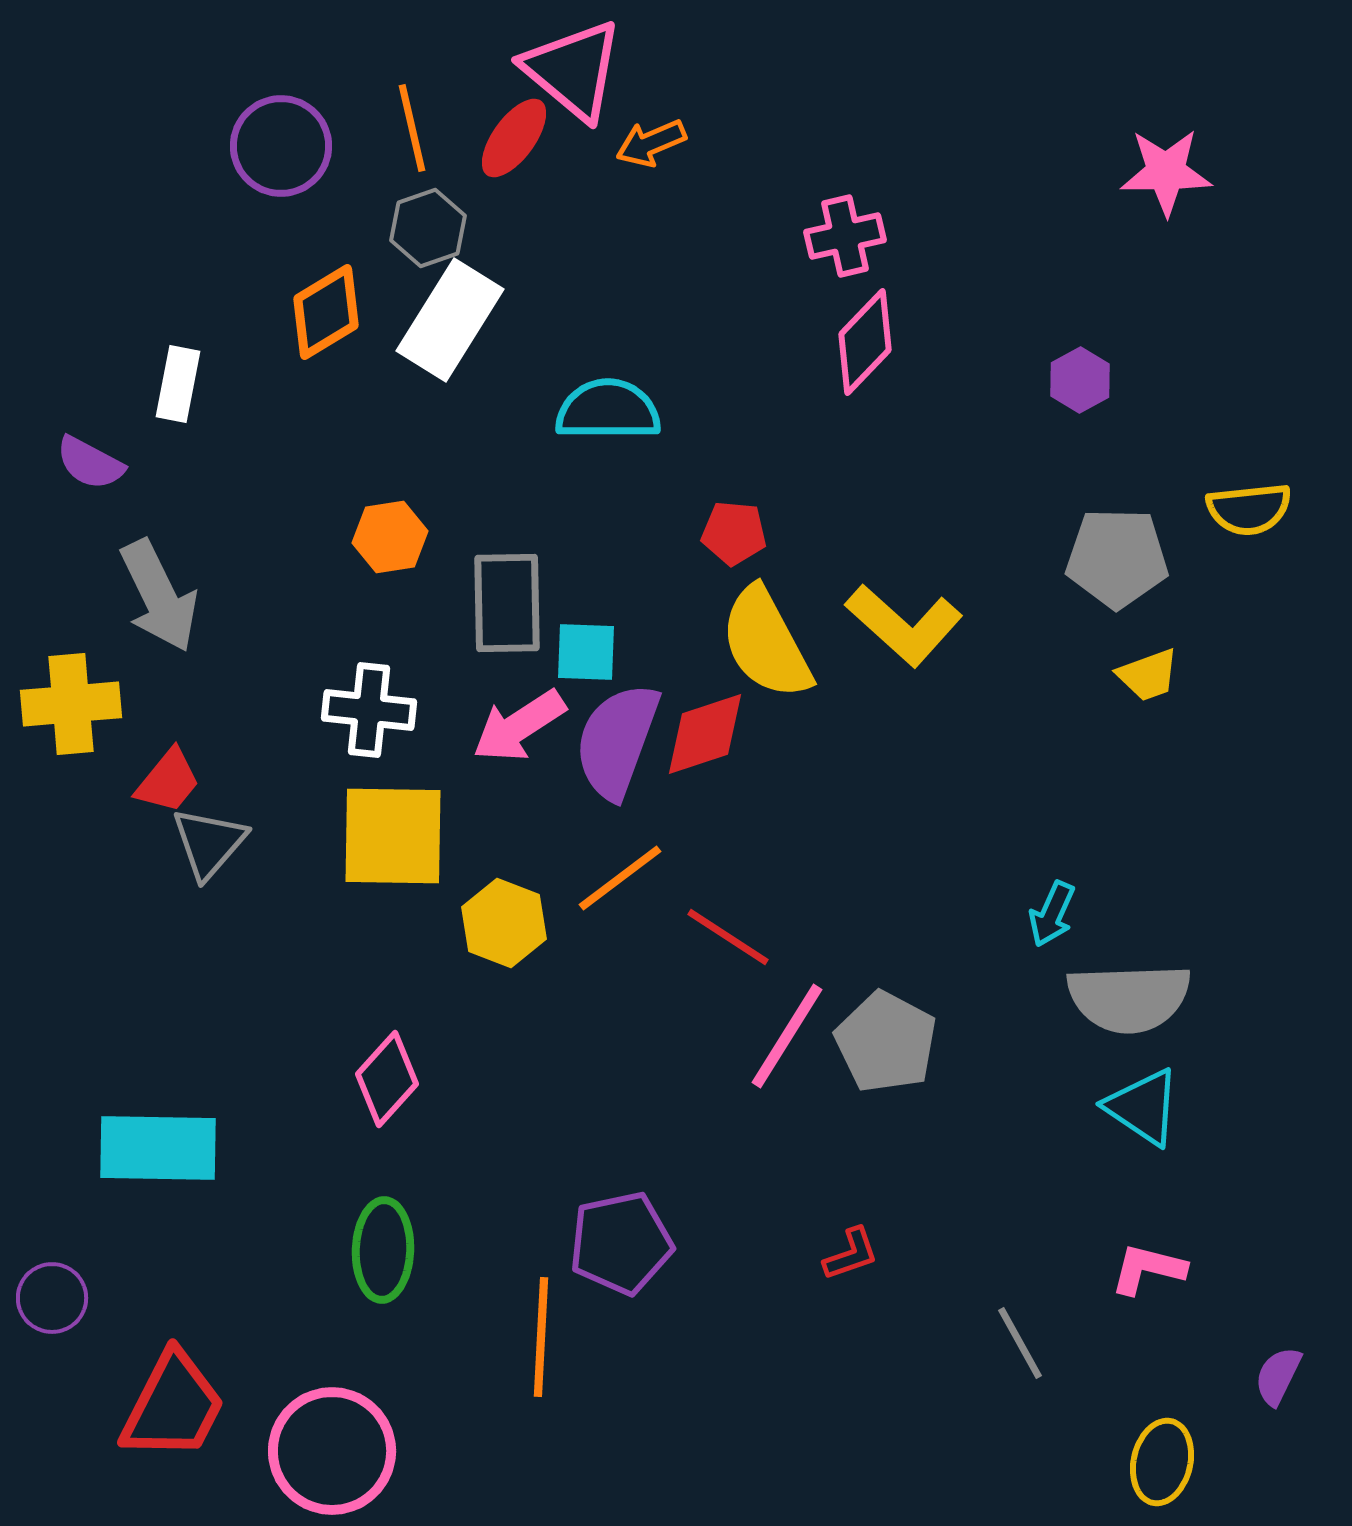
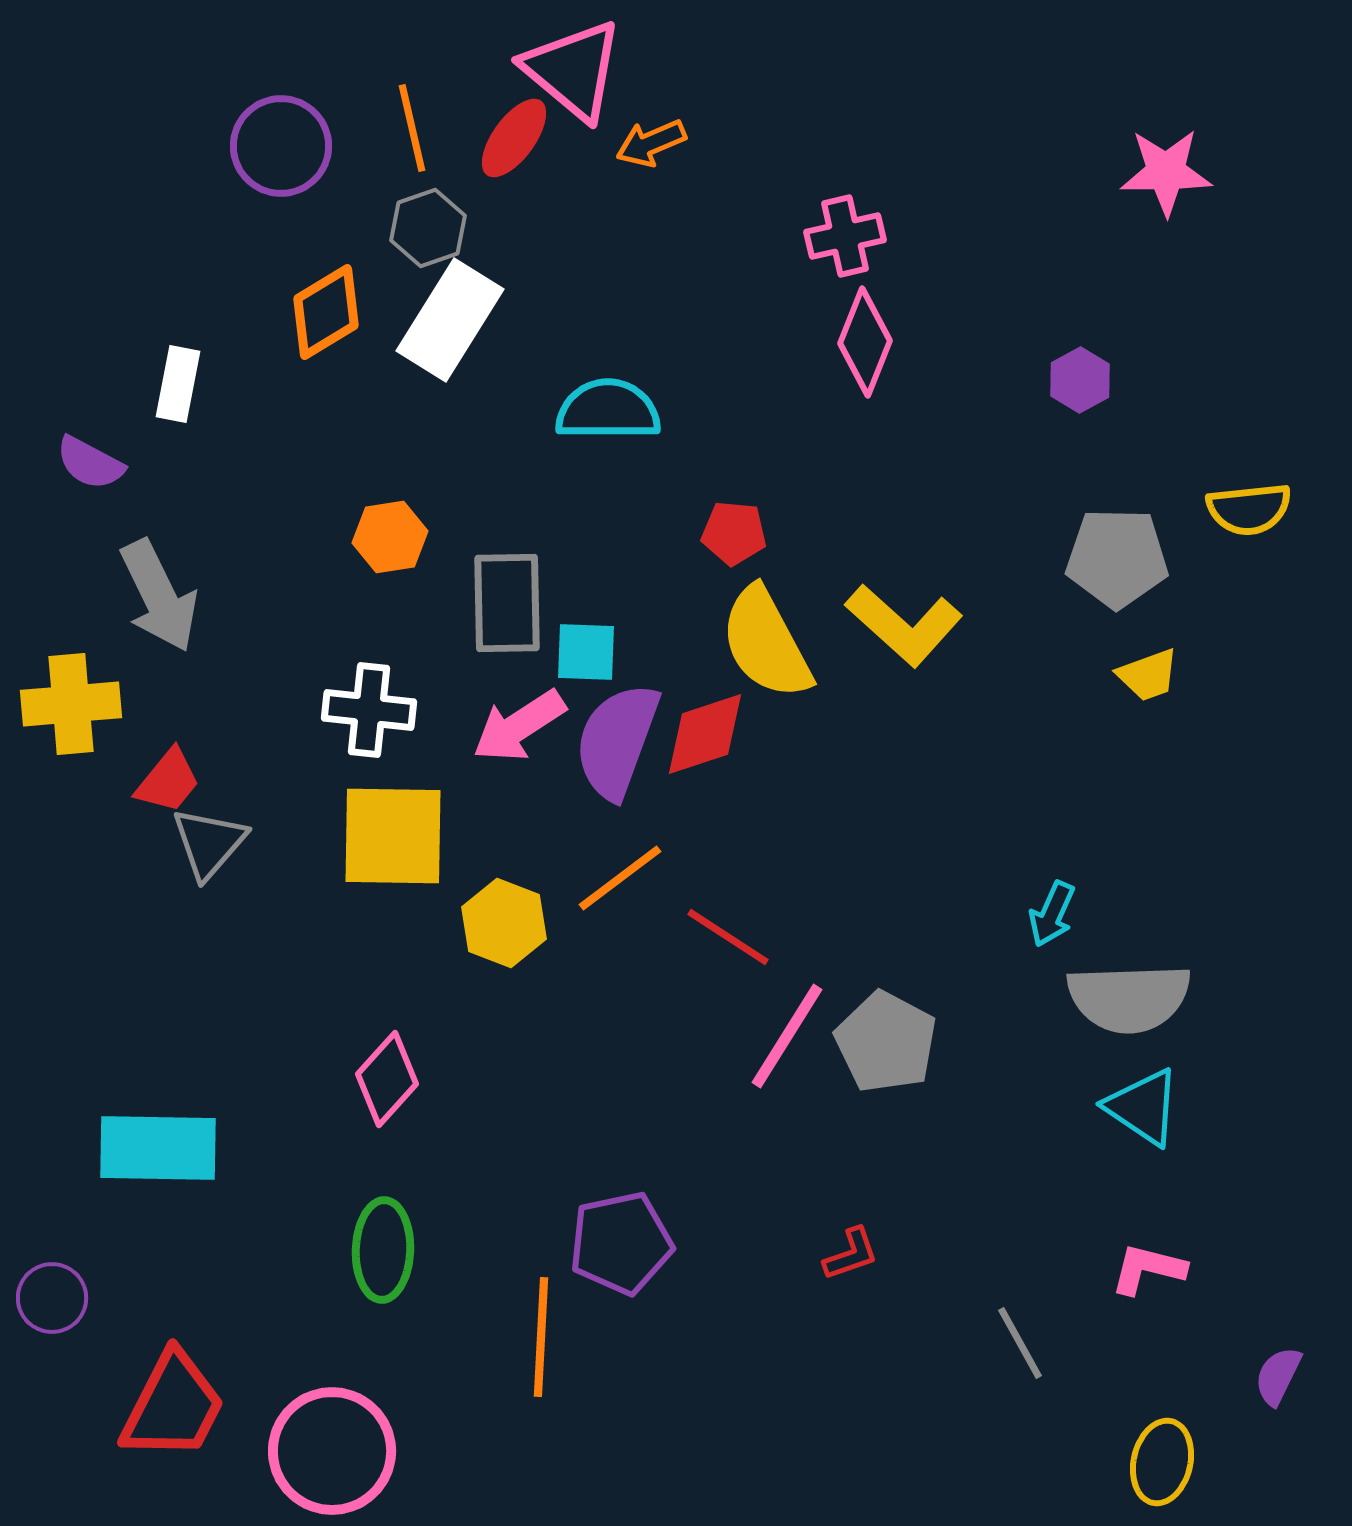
pink diamond at (865, 342): rotated 22 degrees counterclockwise
